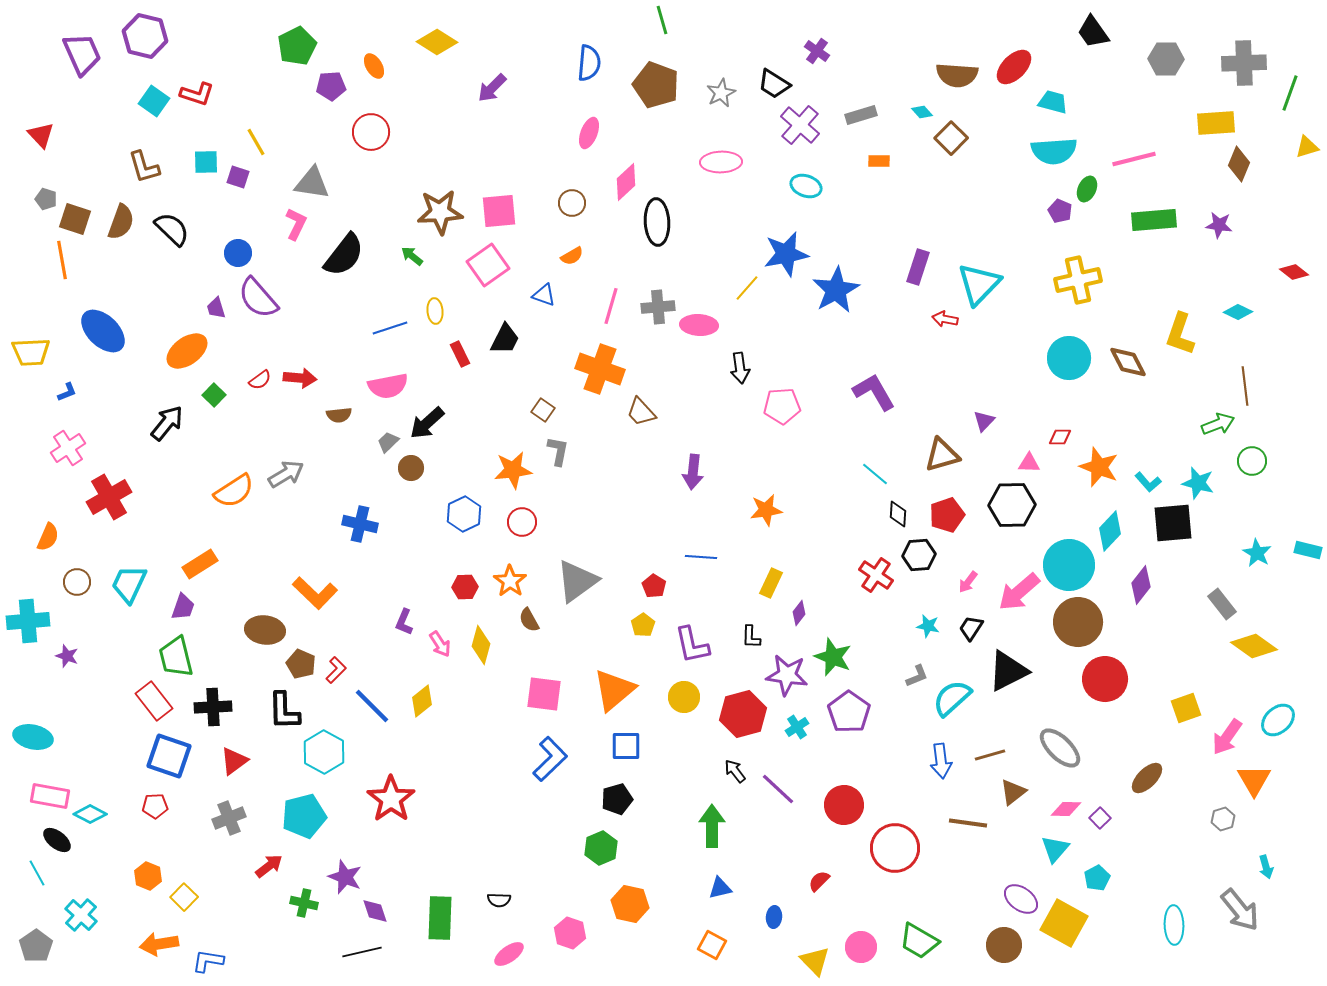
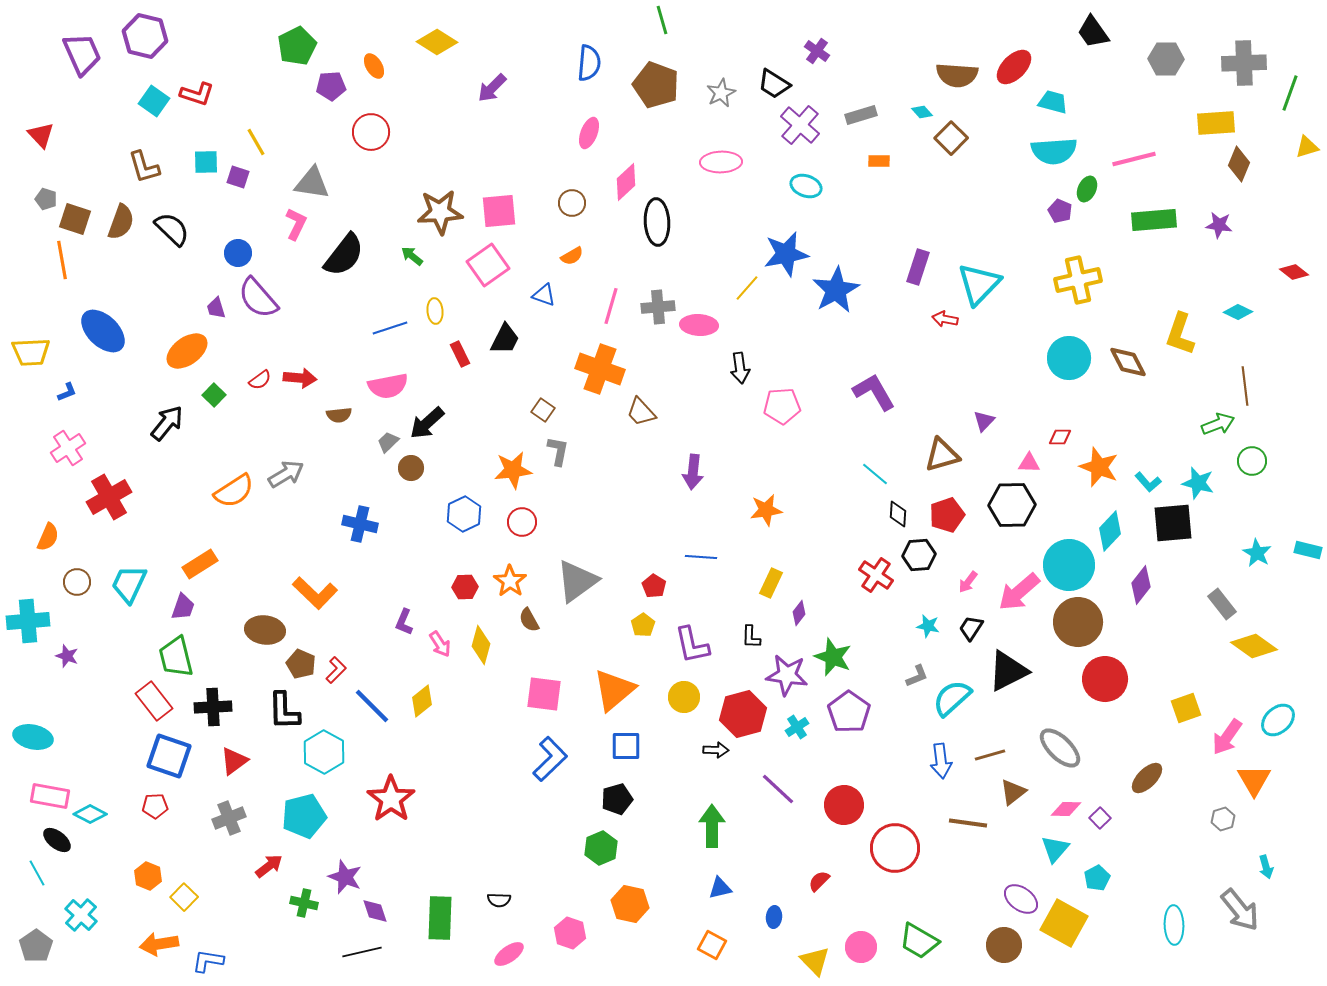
black arrow at (735, 771): moved 19 px left, 21 px up; rotated 130 degrees clockwise
